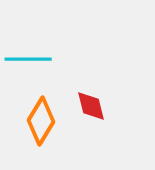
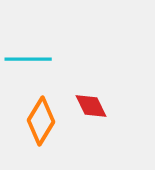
red diamond: rotated 12 degrees counterclockwise
